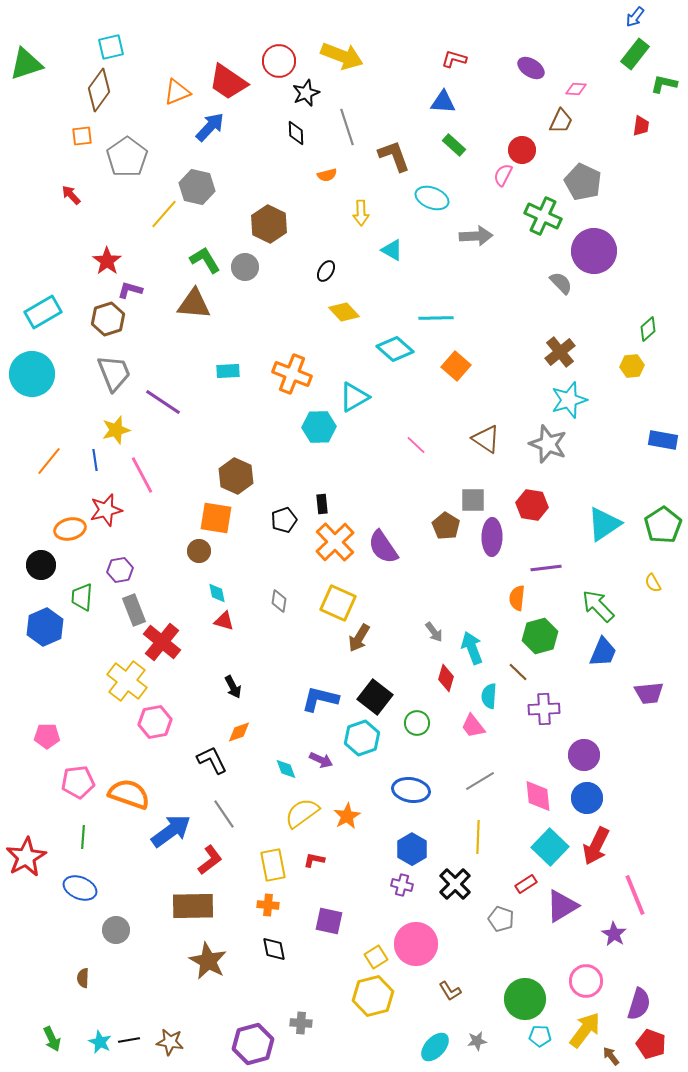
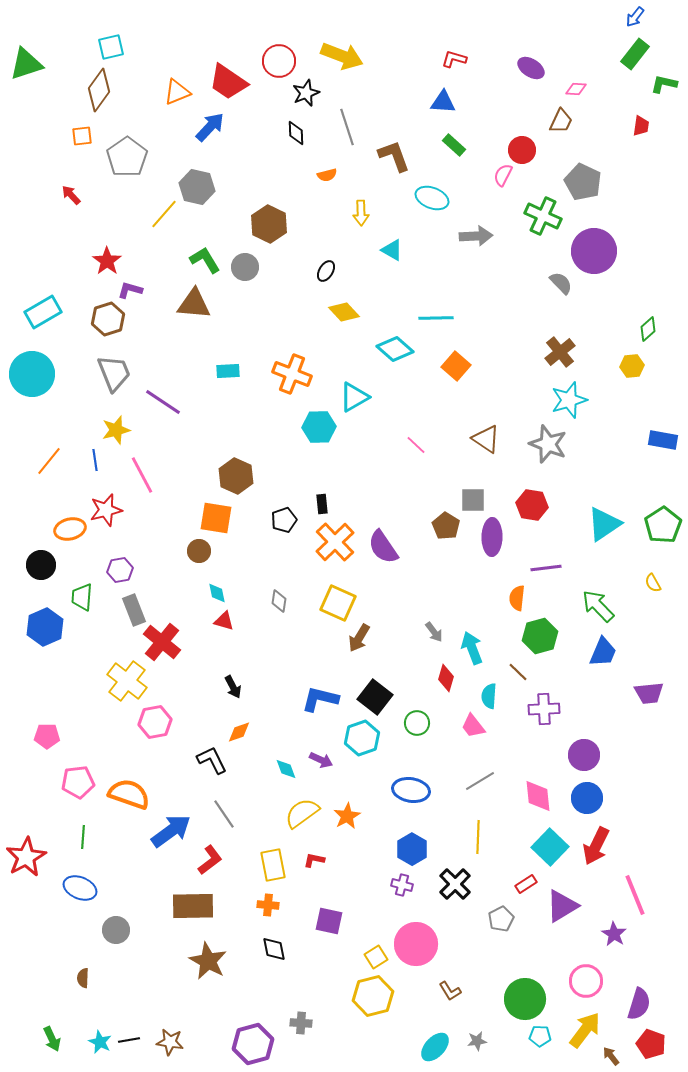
gray pentagon at (501, 919): rotated 25 degrees clockwise
